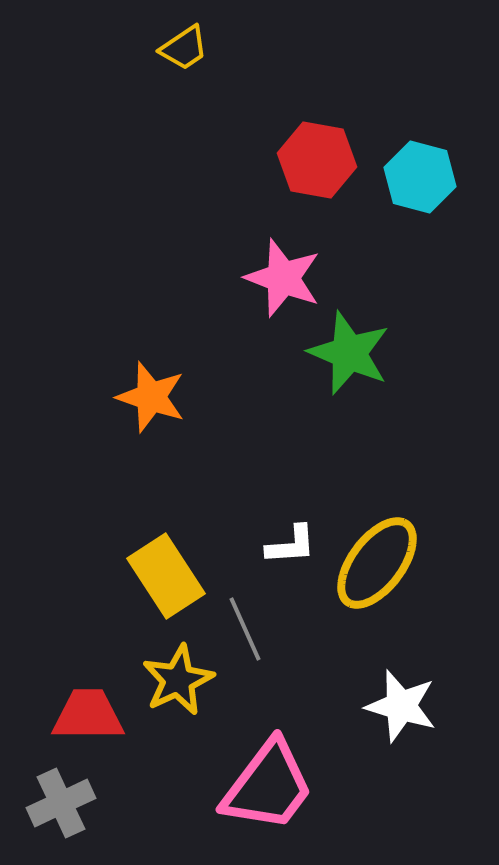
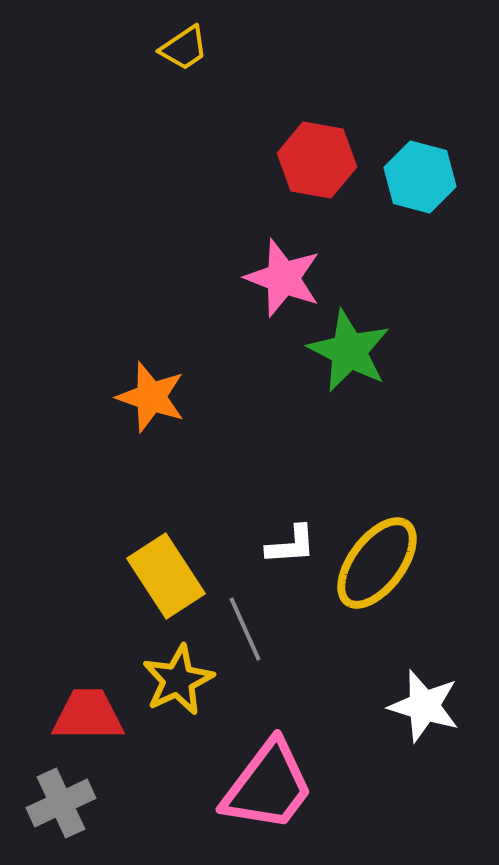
green star: moved 2 px up; rotated 4 degrees clockwise
white star: moved 23 px right
